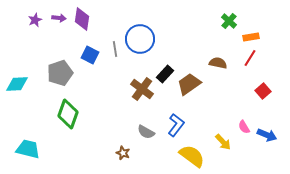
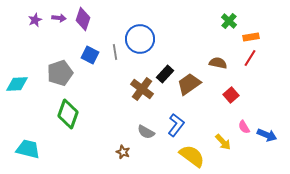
purple diamond: moved 1 px right; rotated 10 degrees clockwise
gray line: moved 3 px down
red square: moved 32 px left, 4 px down
brown star: moved 1 px up
